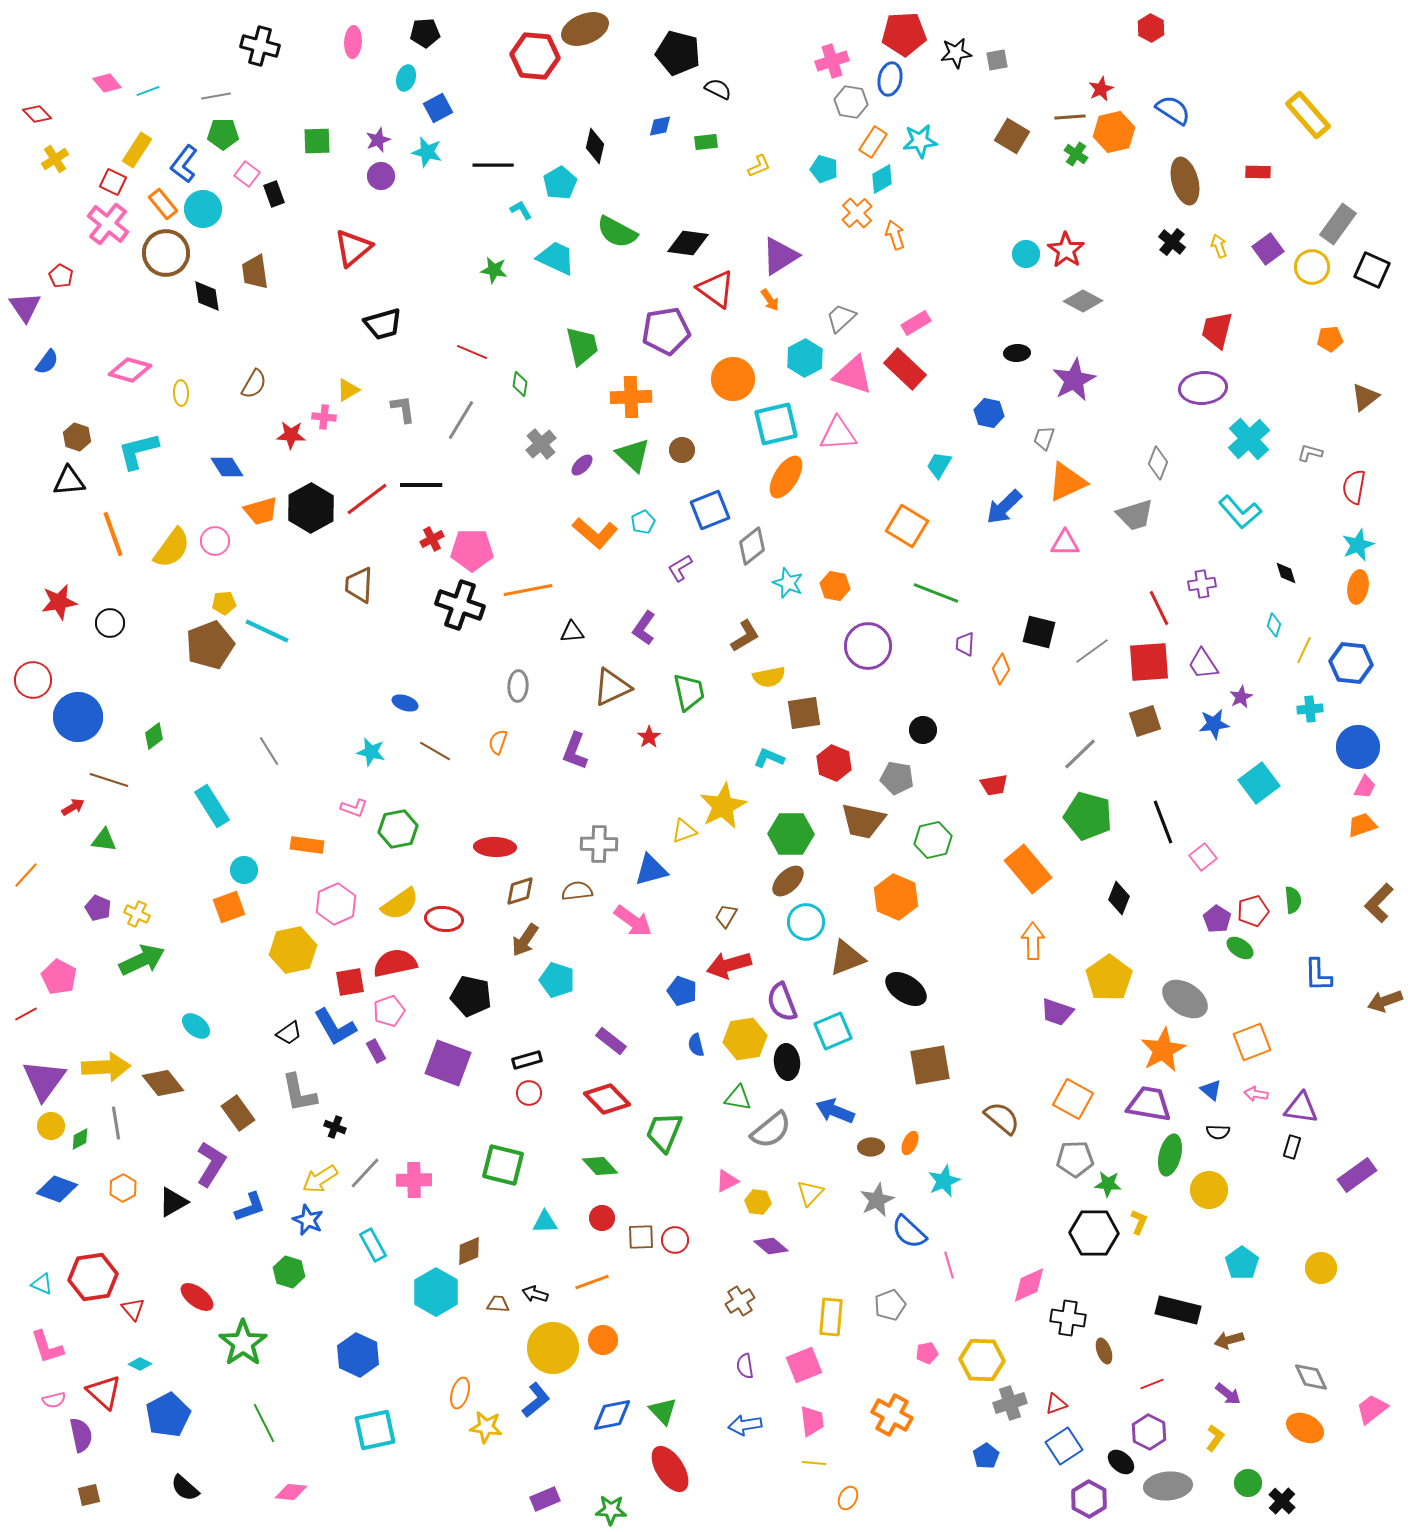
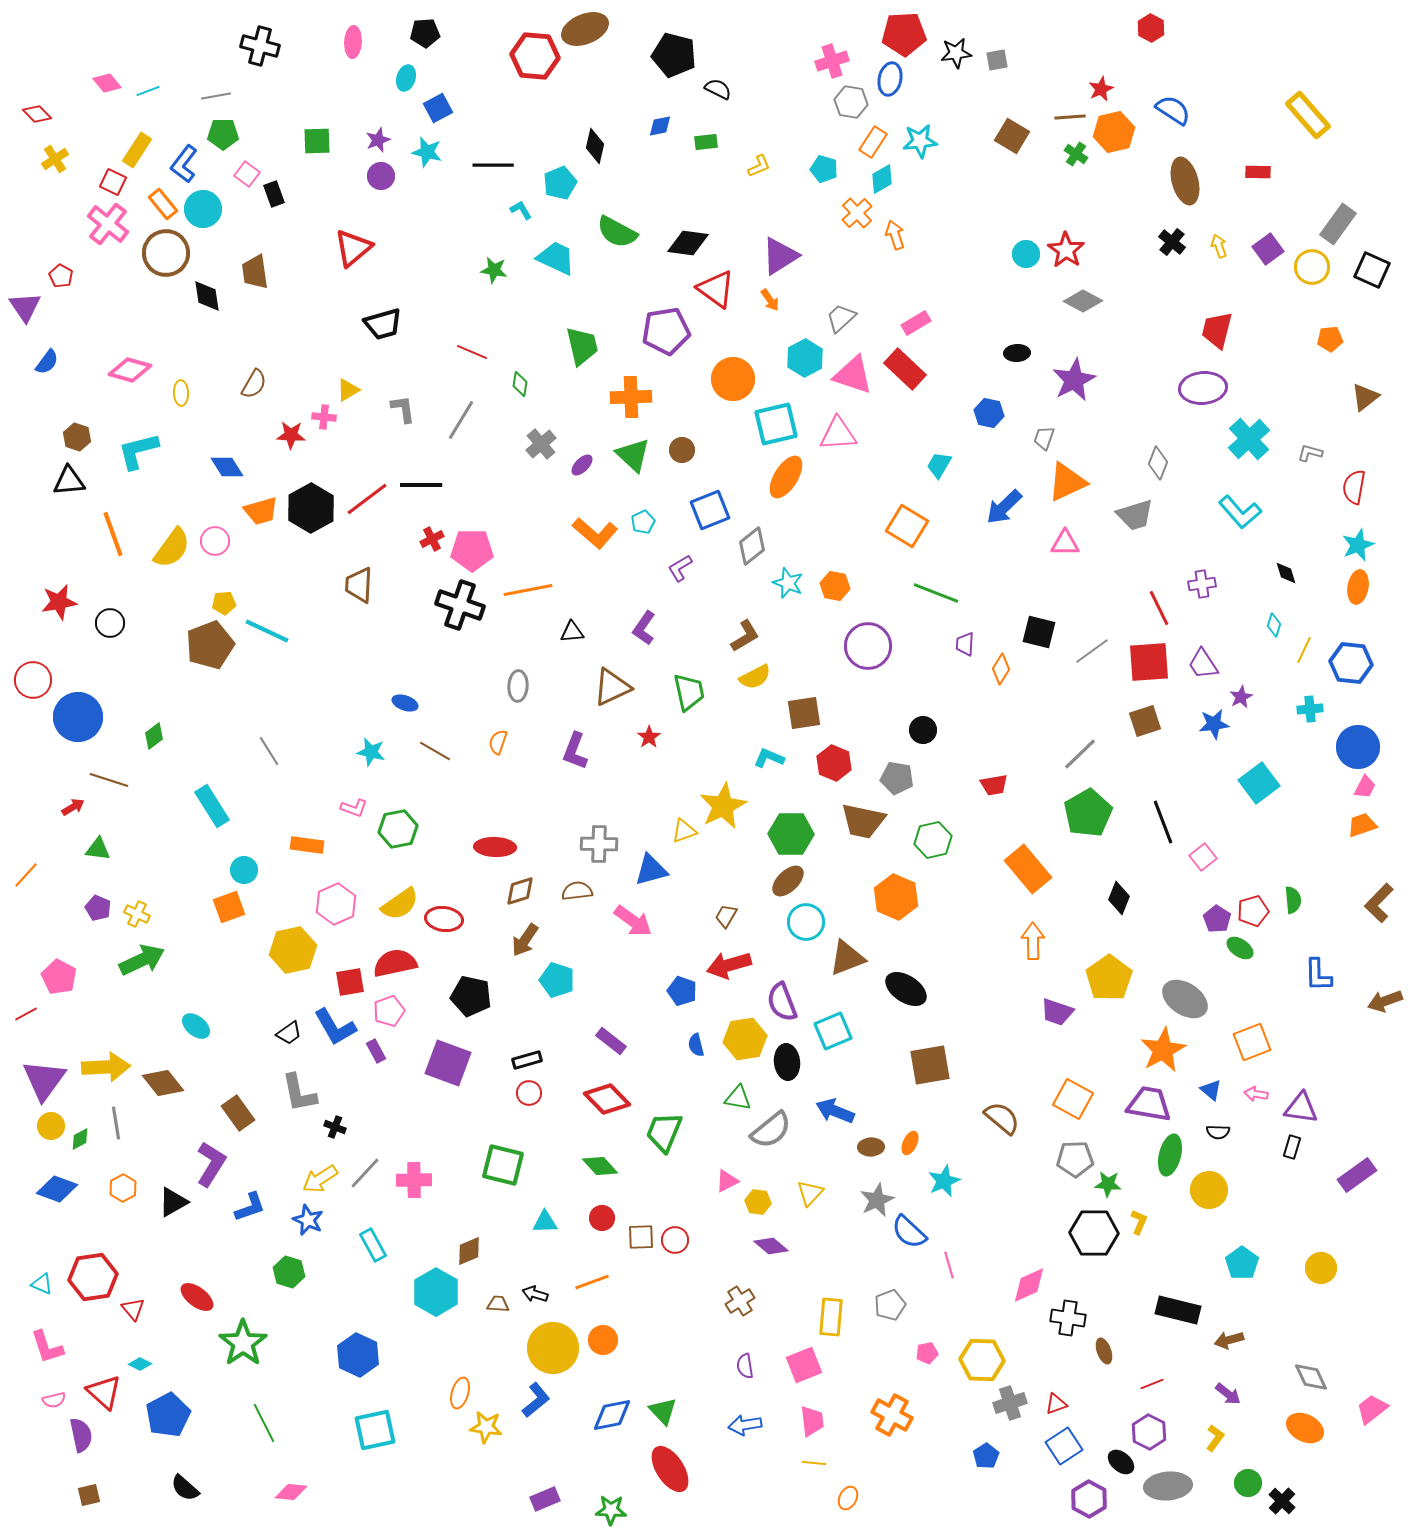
black pentagon at (678, 53): moved 4 px left, 2 px down
cyan pentagon at (560, 183): rotated 8 degrees clockwise
yellow semicircle at (769, 677): moved 14 px left; rotated 16 degrees counterclockwise
green pentagon at (1088, 816): moved 3 px up; rotated 27 degrees clockwise
green triangle at (104, 840): moved 6 px left, 9 px down
